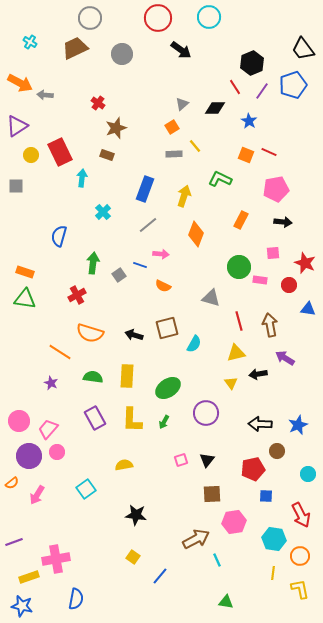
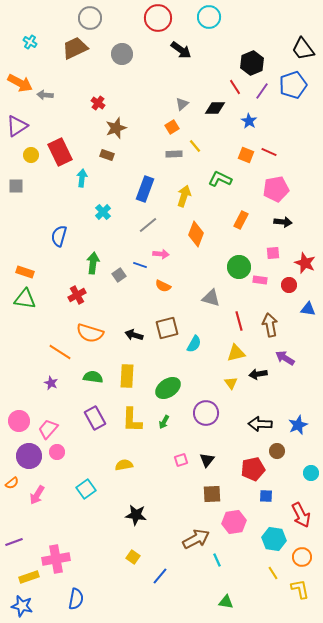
cyan circle at (308, 474): moved 3 px right, 1 px up
orange circle at (300, 556): moved 2 px right, 1 px down
yellow line at (273, 573): rotated 40 degrees counterclockwise
